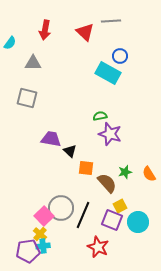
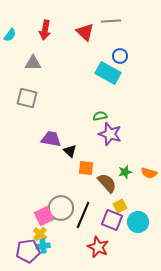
cyan semicircle: moved 8 px up
orange semicircle: moved 1 px up; rotated 42 degrees counterclockwise
pink square: rotated 18 degrees clockwise
